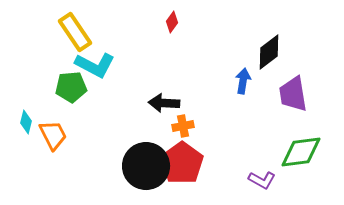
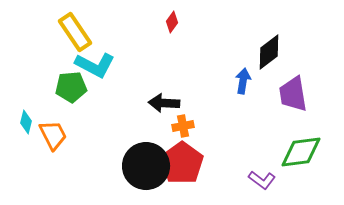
purple L-shape: rotated 8 degrees clockwise
